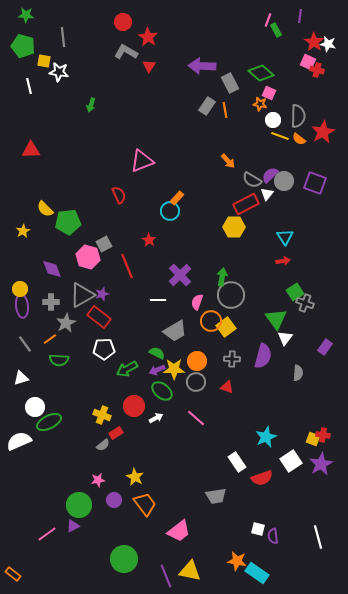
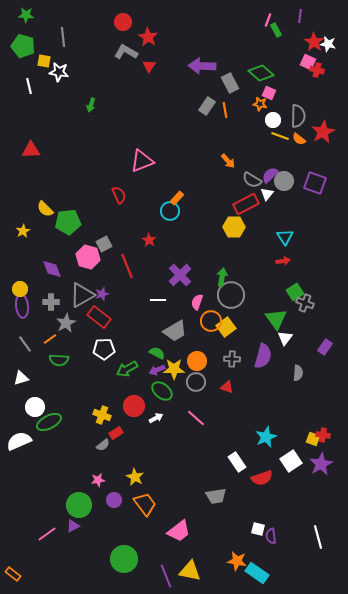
purple semicircle at (273, 536): moved 2 px left
